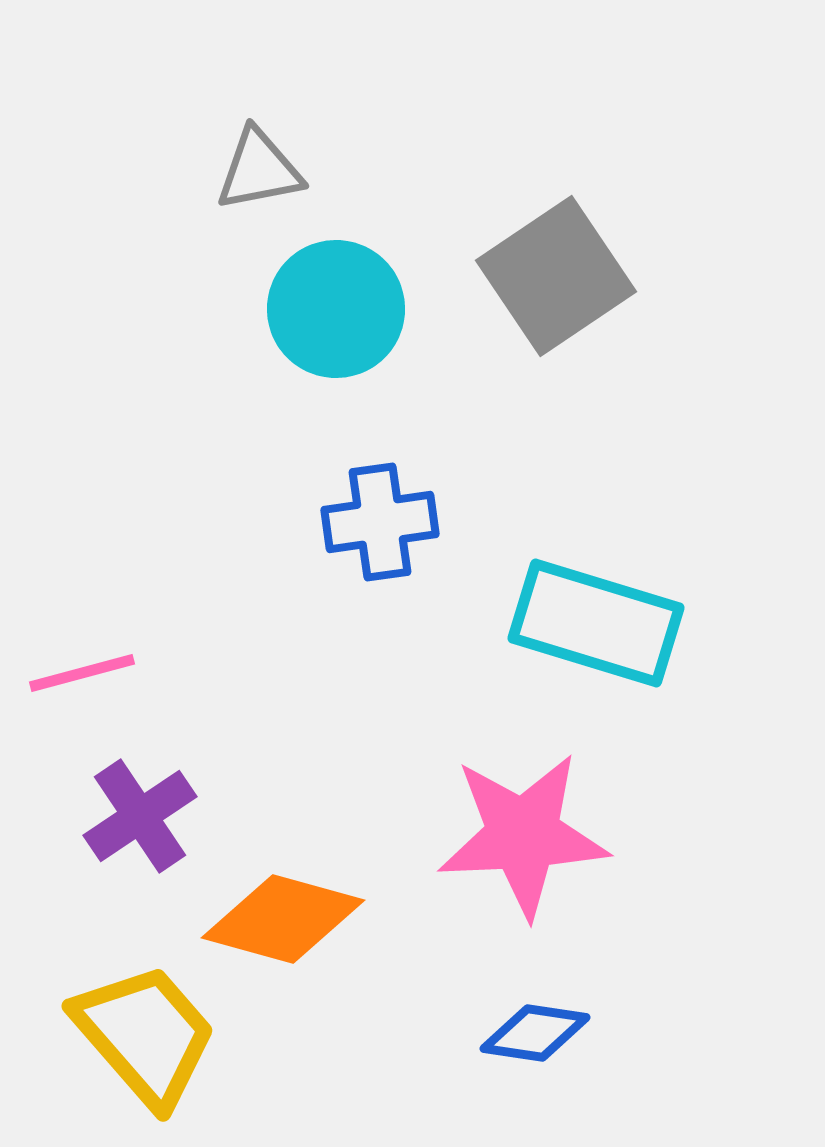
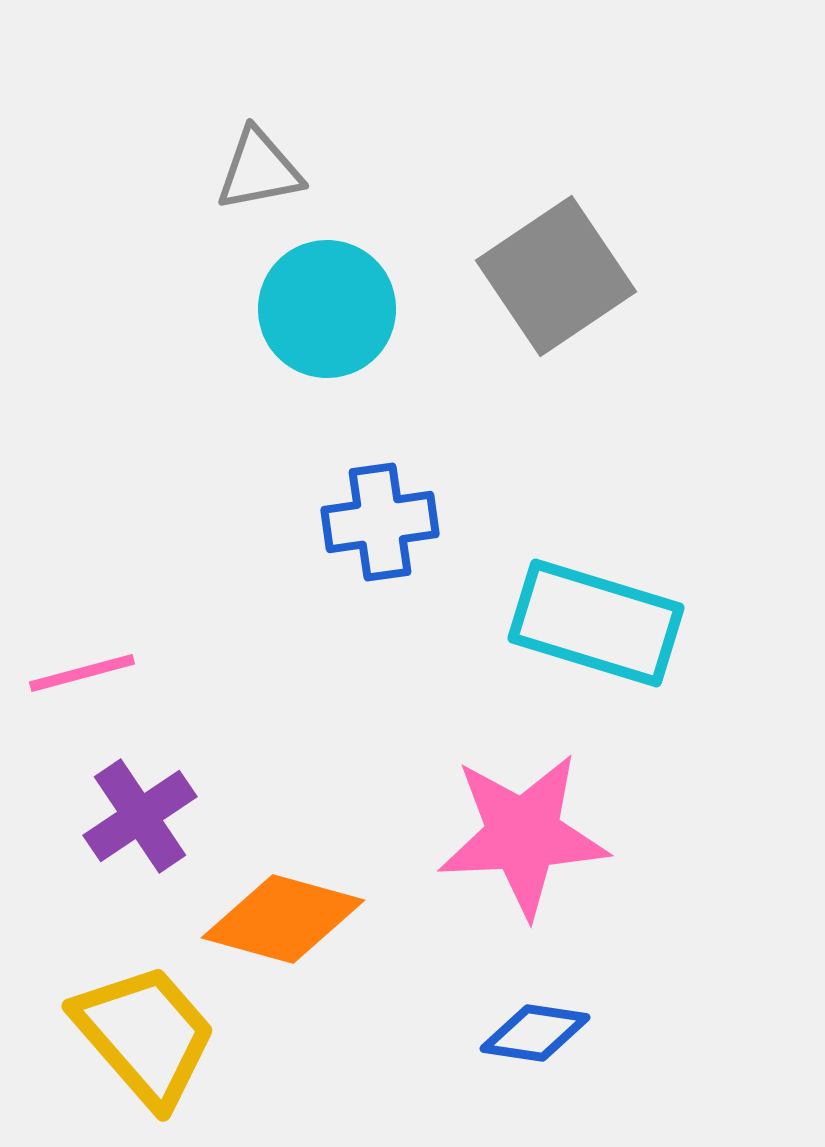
cyan circle: moved 9 px left
